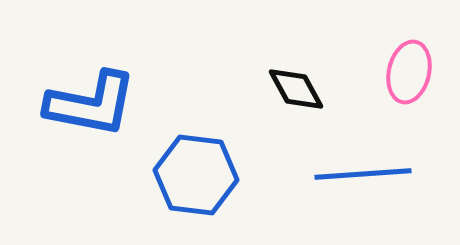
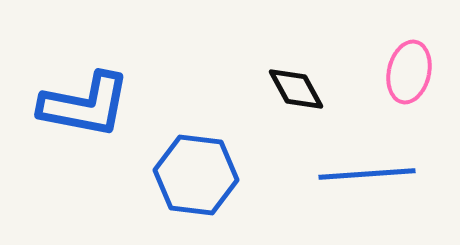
blue L-shape: moved 6 px left, 1 px down
blue line: moved 4 px right
